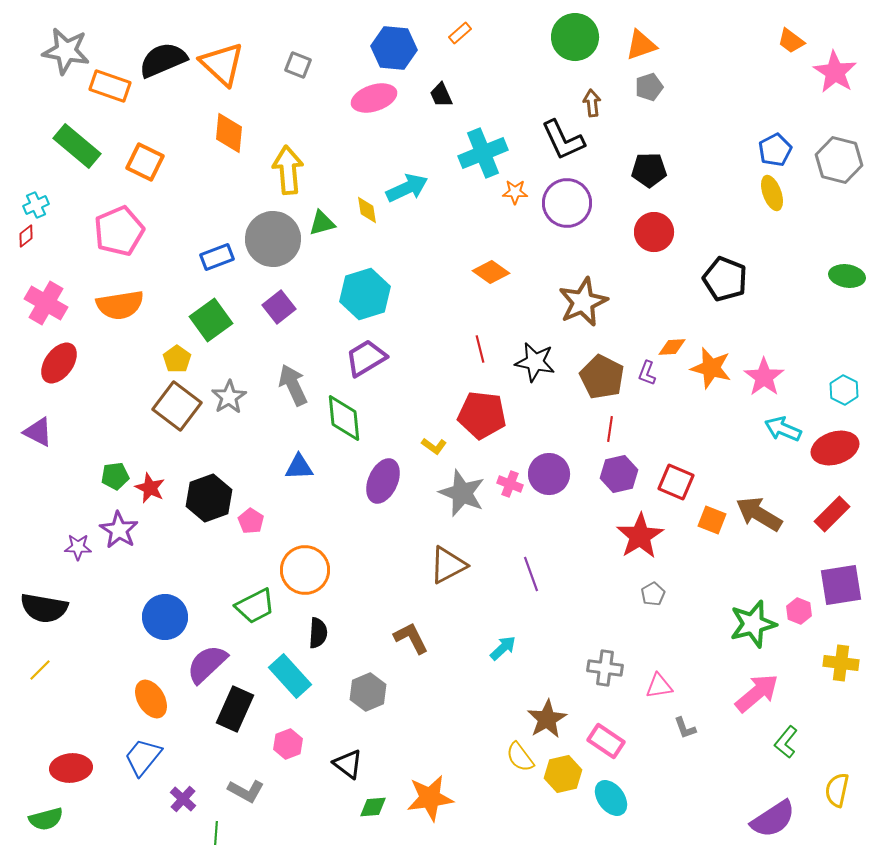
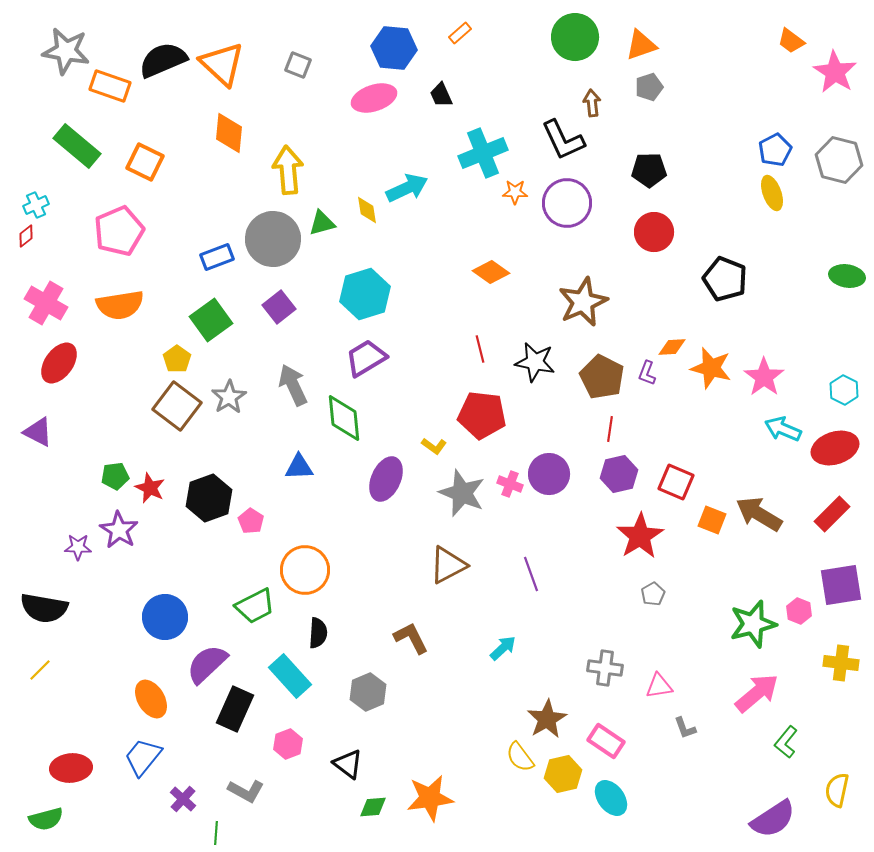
purple ellipse at (383, 481): moved 3 px right, 2 px up
